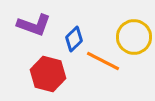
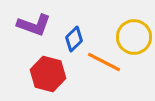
orange line: moved 1 px right, 1 px down
